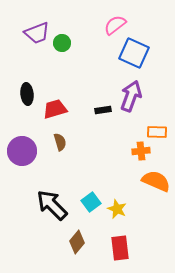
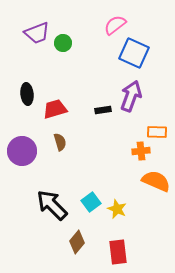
green circle: moved 1 px right
red rectangle: moved 2 px left, 4 px down
